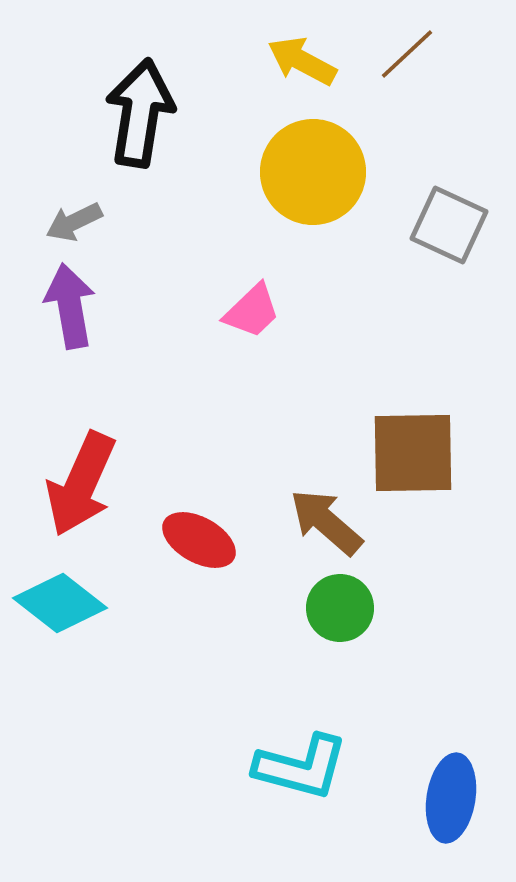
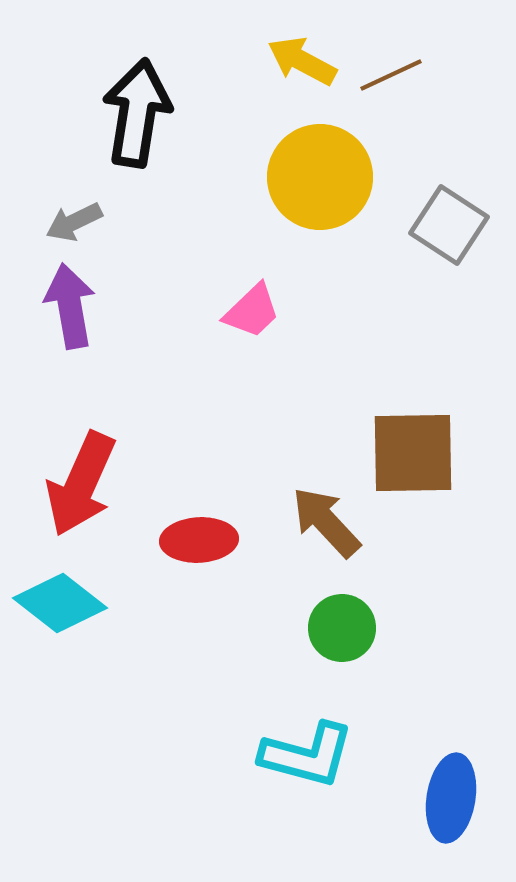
brown line: moved 16 px left, 21 px down; rotated 18 degrees clockwise
black arrow: moved 3 px left
yellow circle: moved 7 px right, 5 px down
gray square: rotated 8 degrees clockwise
brown arrow: rotated 6 degrees clockwise
red ellipse: rotated 32 degrees counterclockwise
green circle: moved 2 px right, 20 px down
cyan L-shape: moved 6 px right, 12 px up
